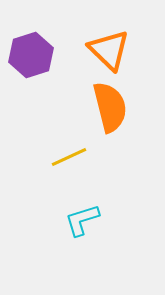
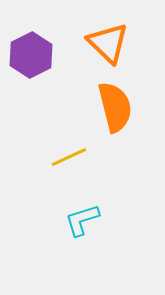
orange triangle: moved 1 px left, 7 px up
purple hexagon: rotated 9 degrees counterclockwise
orange semicircle: moved 5 px right
